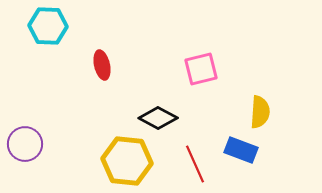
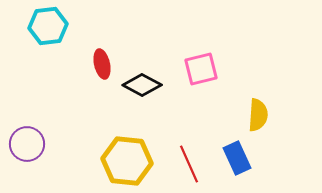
cyan hexagon: rotated 9 degrees counterclockwise
red ellipse: moved 1 px up
yellow semicircle: moved 2 px left, 3 px down
black diamond: moved 16 px left, 33 px up
purple circle: moved 2 px right
blue rectangle: moved 4 px left, 8 px down; rotated 44 degrees clockwise
red line: moved 6 px left
